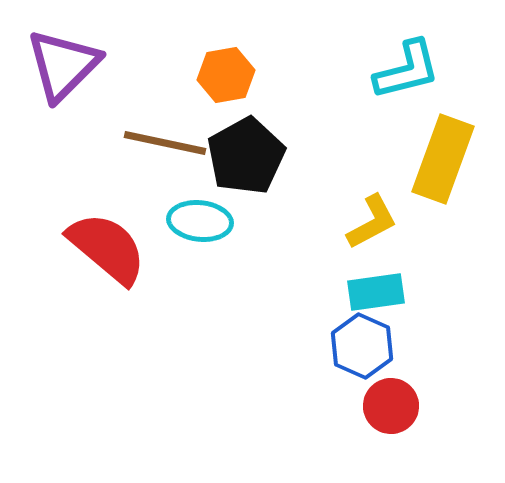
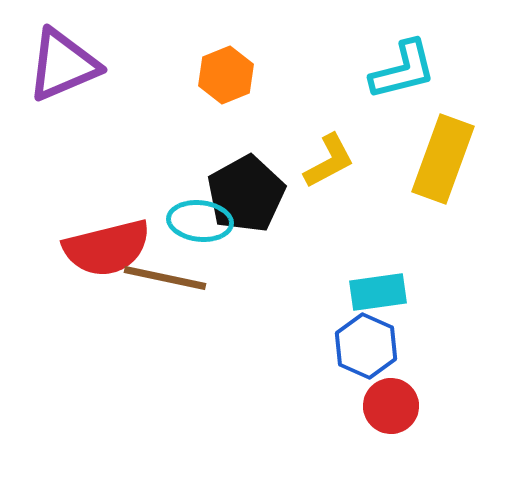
purple triangle: rotated 22 degrees clockwise
cyan L-shape: moved 4 px left
orange hexagon: rotated 12 degrees counterclockwise
brown line: moved 135 px down
black pentagon: moved 38 px down
yellow L-shape: moved 43 px left, 61 px up
red semicircle: rotated 126 degrees clockwise
cyan rectangle: moved 2 px right
blue hexagon: moved 4 px right
